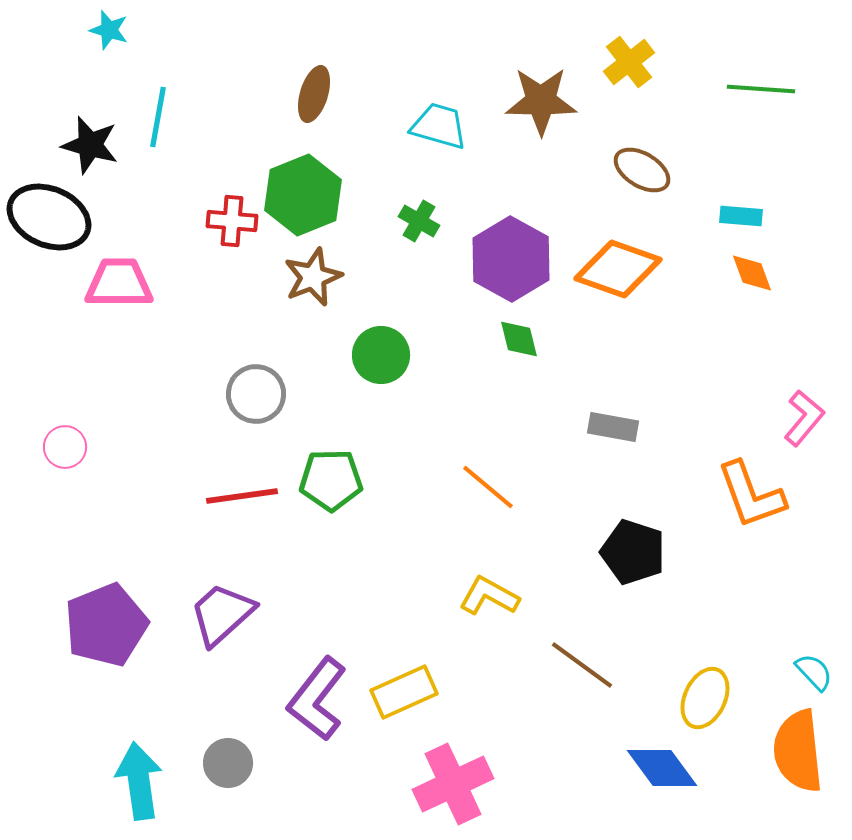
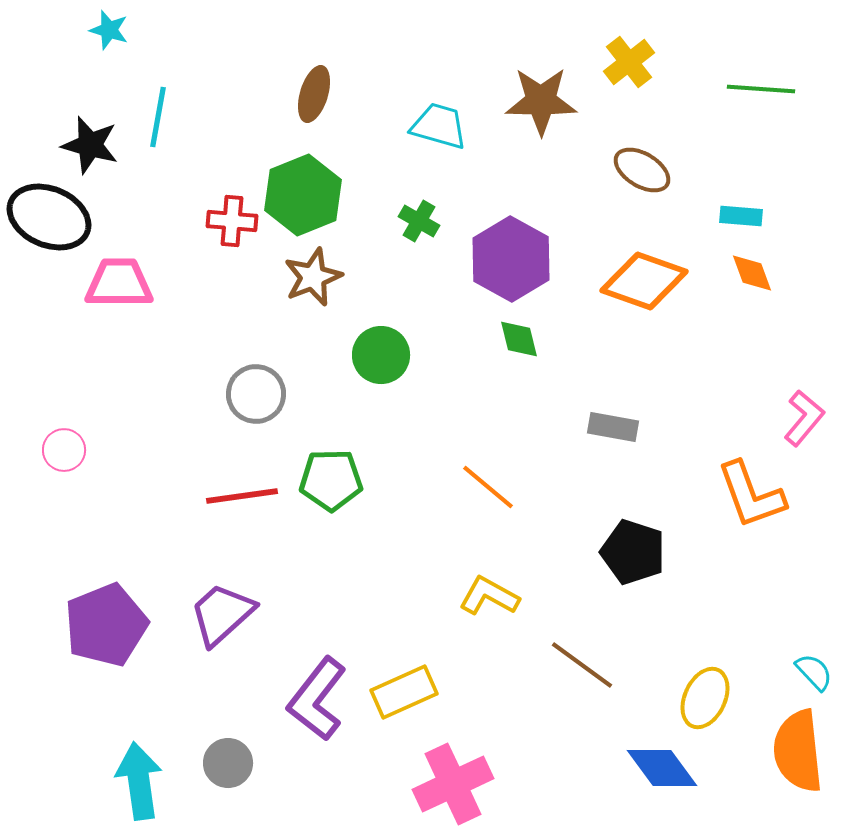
orange diamond at (618, 269): moved 26 px right, 12 px down
pink circle at (65, 447): moved 1 px left, 3 px down
